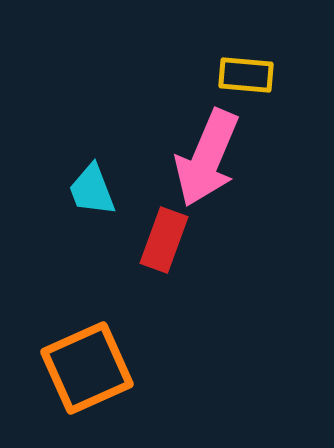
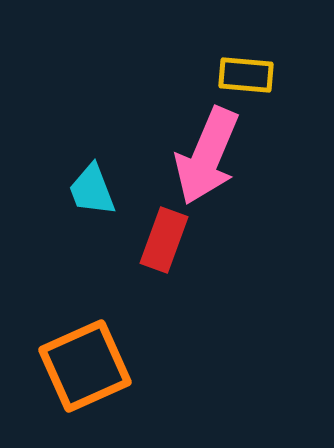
pink arrow: moved 2 px up
orange square: moved 2 px left, 2 px up
